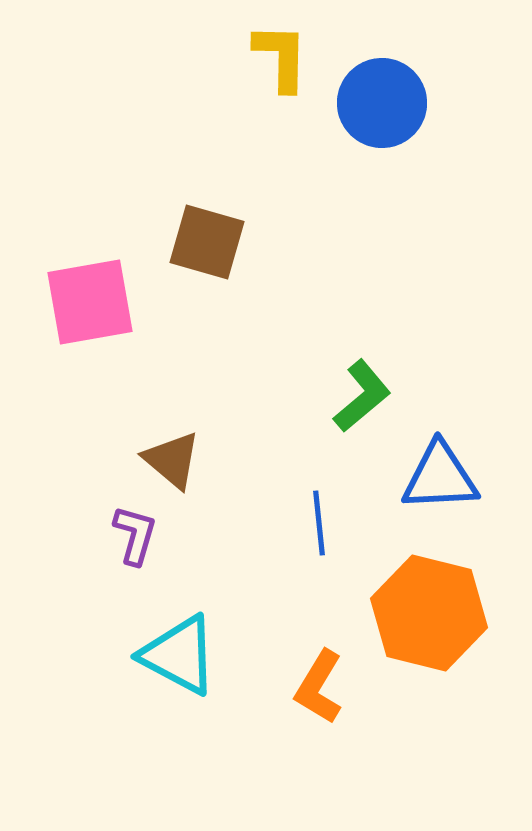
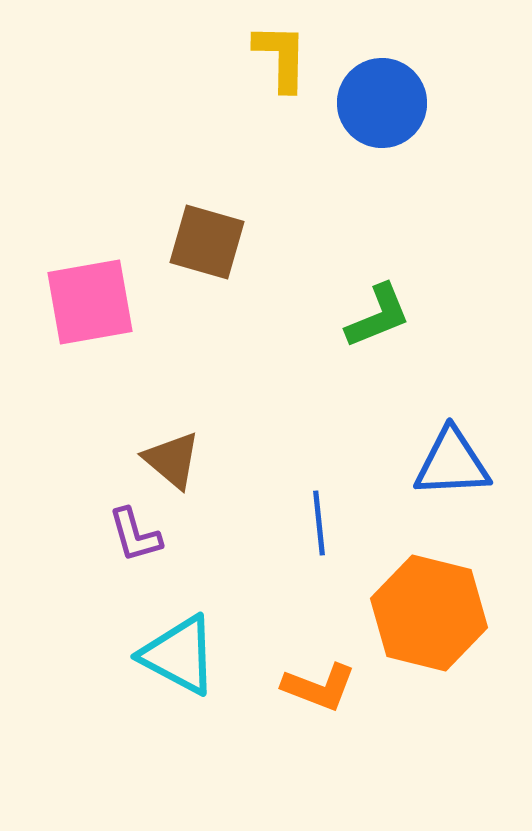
green L-shape: moved 16 px right, 80 px up; rotated 18 degrees clockwise
blue triangle: moved 12 px right, 14 px up
purple L-shape: rotated 148 degrees clockwise
orange L-shape: rotated 100 degrees counterclockwise
